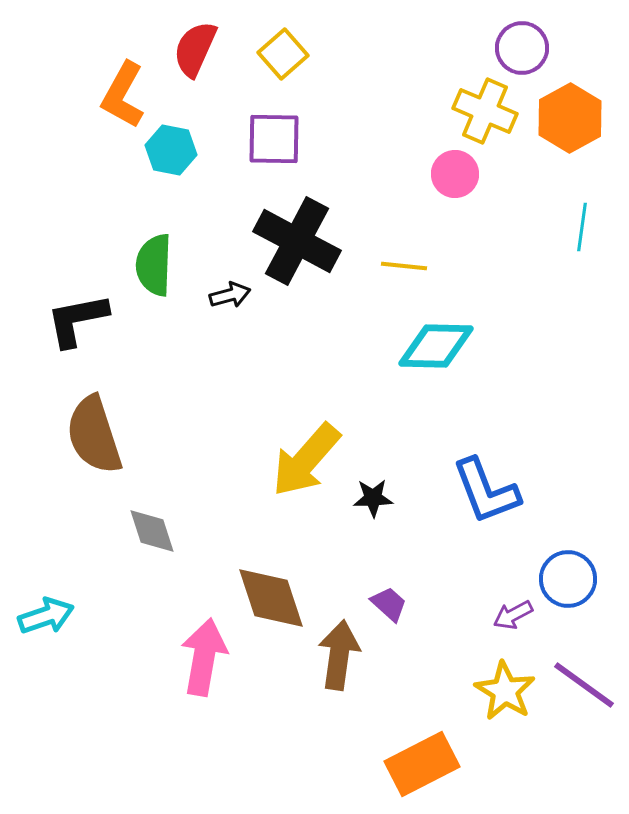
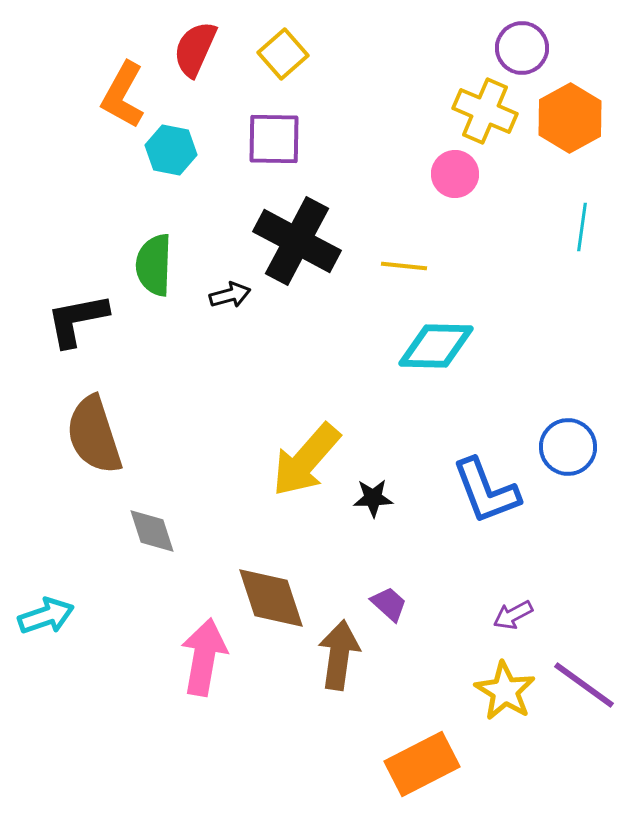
blue circle: moved 132 px up
